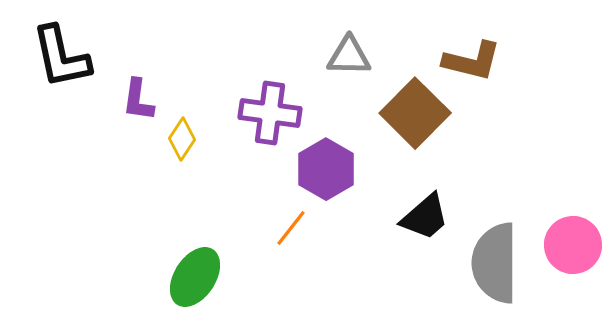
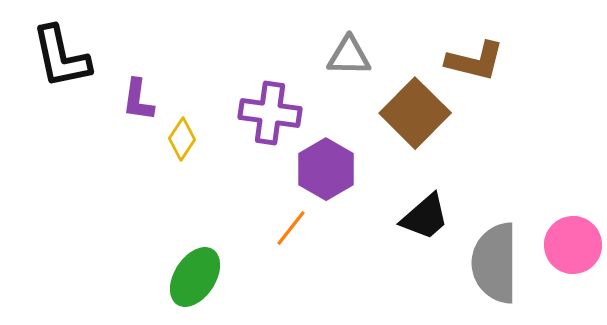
brown L-shape: moved 3 px right
